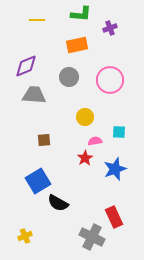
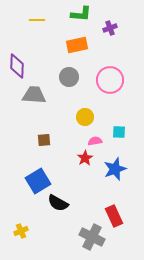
purple diamond: moved 9 px left; rotated 65 degrees counterclockwise
red rectangle: moved 1 px up
yellow cross: moved 4 px left, 5 px up
